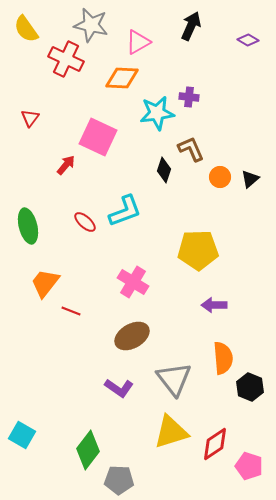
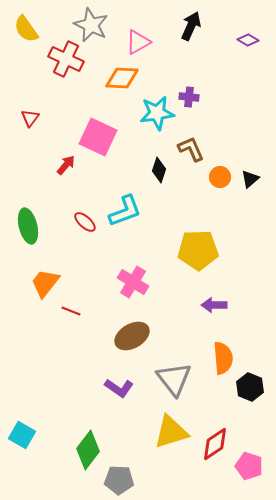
gray star: rotated 12 degrees clockwise
black diamond: moved 5 px left
